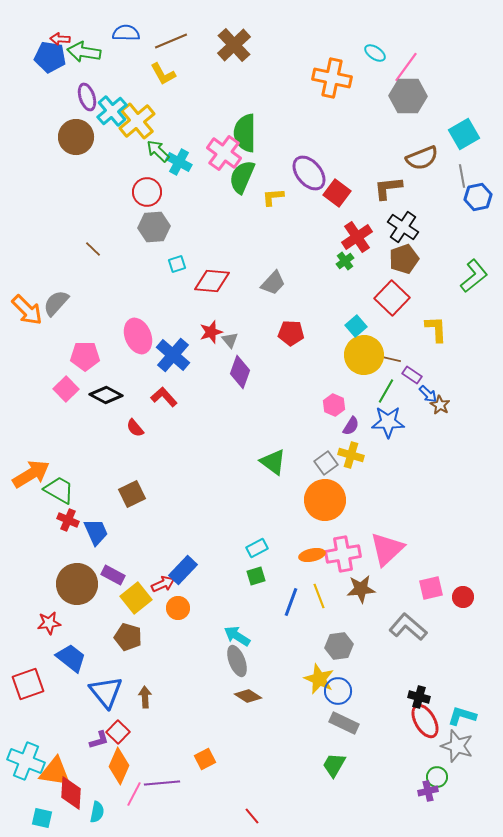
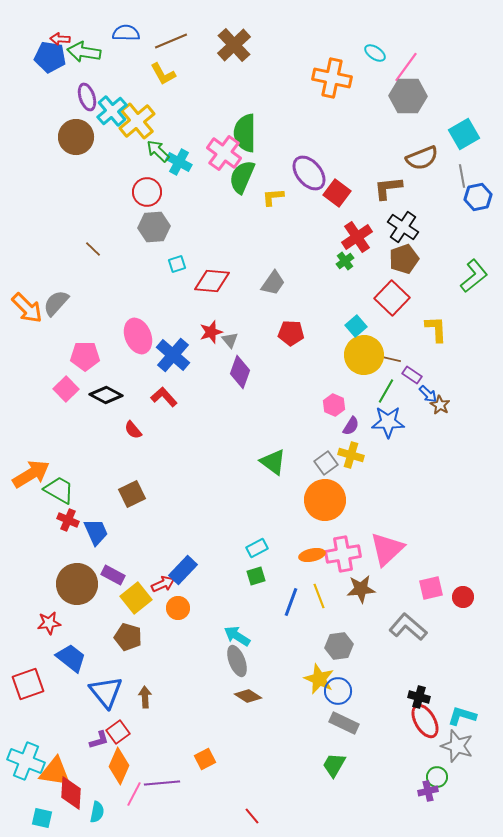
gray trapezoid at (273, 283): rotated 8 degrees counterclockwise
orange arrow at (27, 310): moved 2 px up
red semicircle at (135, 428): moved 2 px left, 2 px down
red square at (118, 732): rotated 10 degrees clockwise
